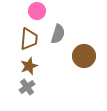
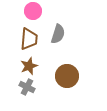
pink circle: moved 4 px left
brown circle: moved 17 px left, 20 px down
gray cross: rotated 28 degrees counterclockwise
